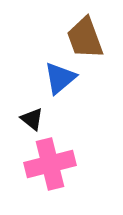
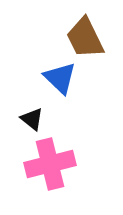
brown trapezoid: rotated 6 degrees counterclockwise
blue triangle: rotated 36 degrees counterclockwise
